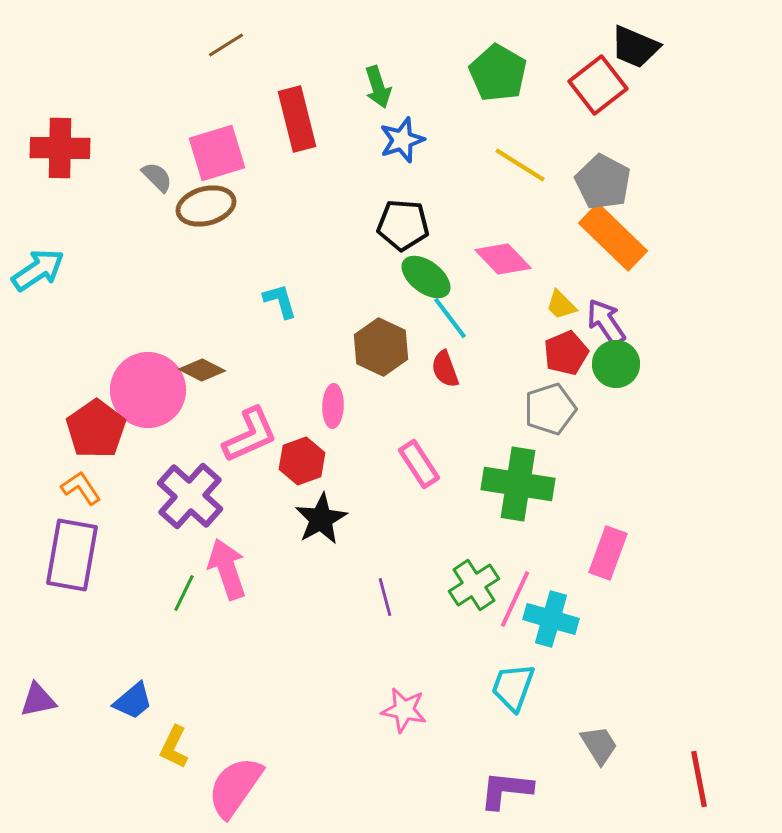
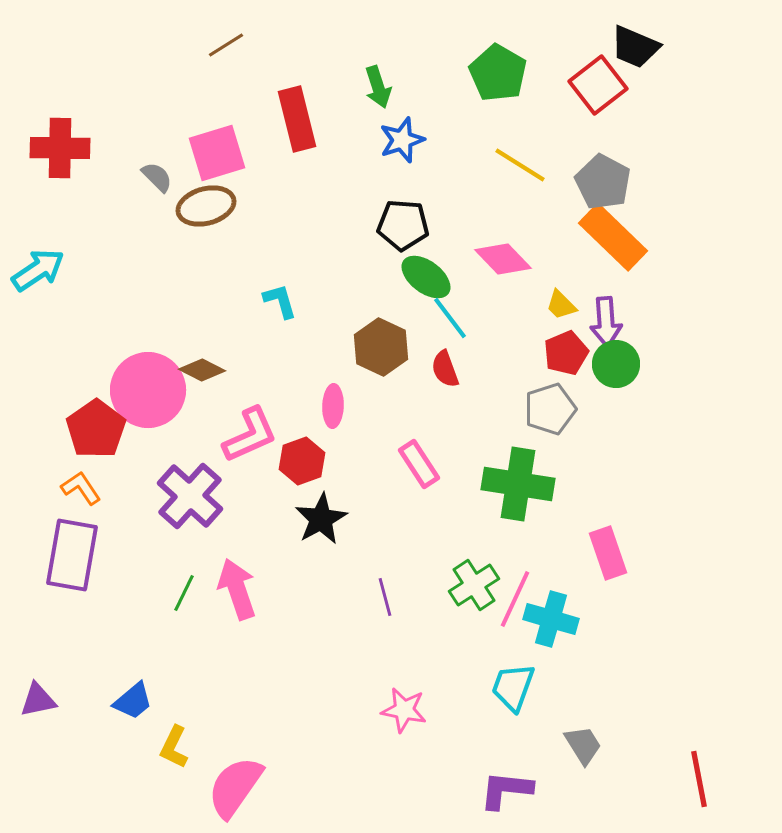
purple arrow at (606, 322): rotated 150 degrees counterclockwise
pink rectangle at (608, 553): rotated 39 degrees counterclockwise
pink arrow at (227, 569): moved 10 px right, 20 px down
gray trapezoid at (599, 745): moved 16 px left
